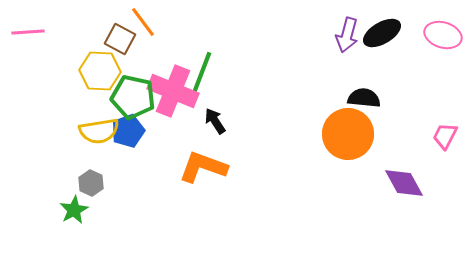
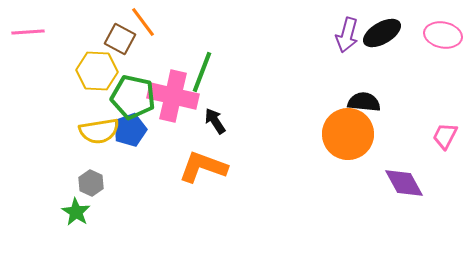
pink ellipse: rotated 6 degrees counterclockwise
yellow hexagon: moved 3 px left
pink cross: moved 5 px down; rotated 9 degrees counterclockwise
black semicircle: moved 4 px down
blue pentagon: moved 2 px right, 1 px up
green star: moved 2 px right, 2 px down; rotated 12 degrees counterclockwise
